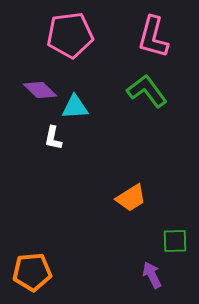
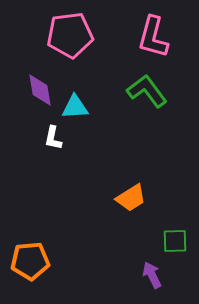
purple diamond: rotated 36 degrees clockwise
orange pentagon: moved 2 px left, 11 px up
